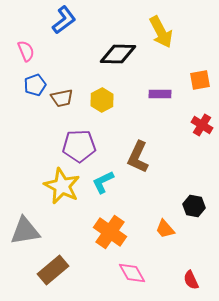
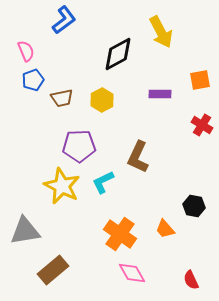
black diamond: rotated 30 degrees counterclockwise
blue pentagon: moved 2 px left, 5 px up
orange cross: moved 10 px right, 2 px down
